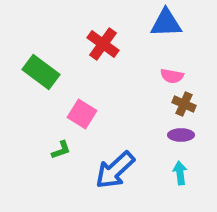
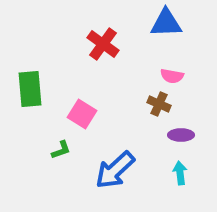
green rectangle: moved 11 px left, 17 px down; rotated 48 degrees clockwise
brown cross: moved 25 px left
